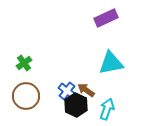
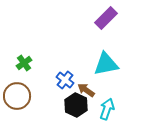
purple rectangle: rotated 20 degrees counterclockwise
cyan triangle: moved 5 px left, 1 px down
blue cross: moved 2 px left, 11 px up
brown circle: moved 9 px left
